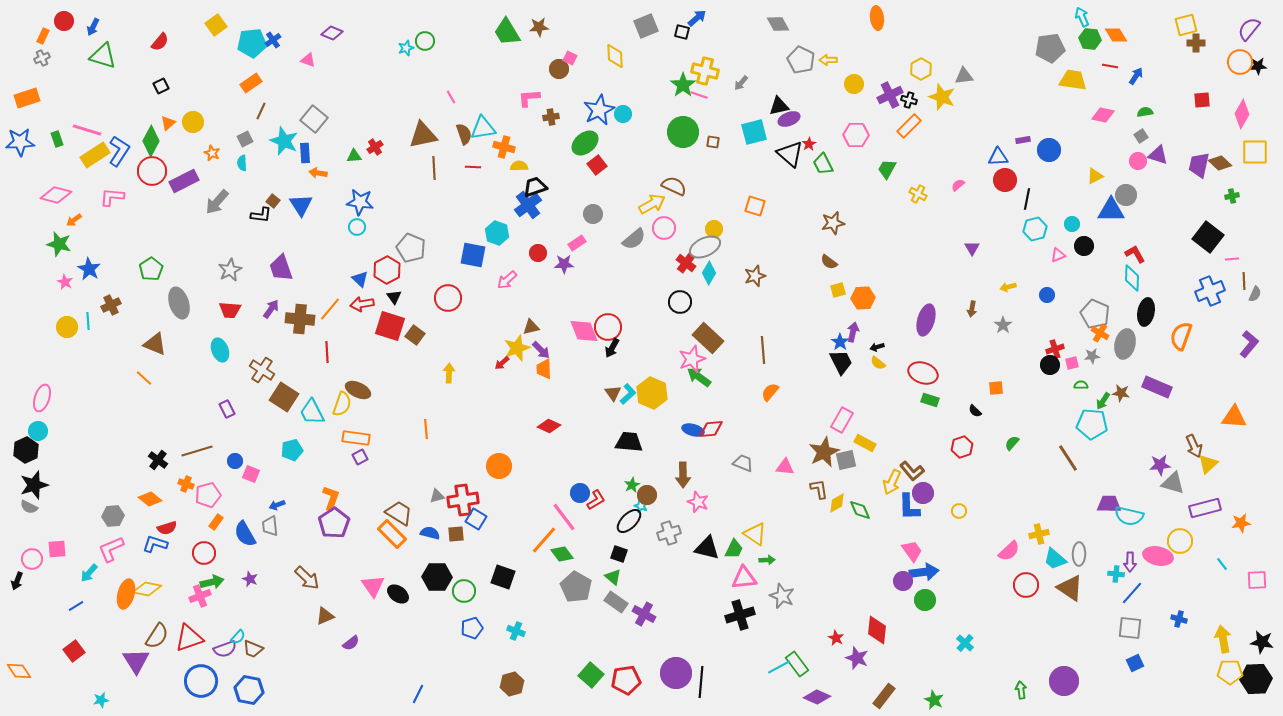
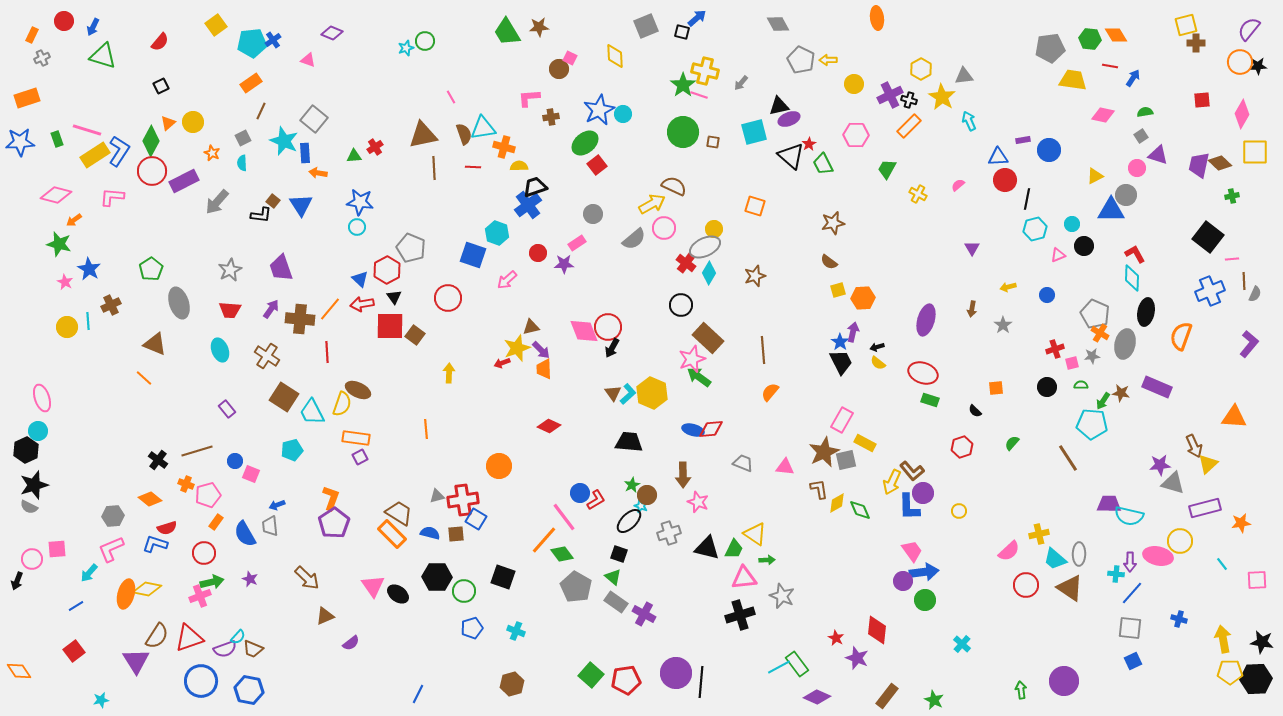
cyan arrow at (1082, 17): moved 113 px left, 104 px down
orange rectangle at (43, 36): moved 11 px left, 1 px up
blue arrow at (1136, 76): moved 3 px left, 2 px down
yellow star at (942, 97): rotated 12 degrees clockwise
gray square at (245, 139): moved 2 px left, 1 px up
black triangle at (790, 154): moved 1 px right, 2 px down
pink circle at (1138, 161): moved 1 px left, 7 px down
blue square at (473, 255): rotated 8 degrees clockwise
black circle at (680, 302): moved 1 px right, 3 px down
red square at (390, 326): rotated 16 degrees counterclockwise
red arrow at (502, 363): rotated 21 degrees clockwise
black circle at (1050, 365): moved 3 px left, 22 px down
brown cross at (262, 370): moved 5 px right, 14 px up
pink ellipse at (42, 398): rotated 36 degrees counterclockwise
purple rectangle at (227, 409): rotated 12 degrees counterclockwise
cyan cross at (965, 643): moved 3 px left, 1 px down
blue square at (1135, 663): moved 2 px left, 2 px up
brown rectangle at (884, 696): moved 3 px right
